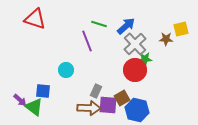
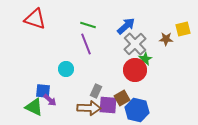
green line: moved 11 px left, 1 px down
yellow square: moved 2 px right
purple line: moved 1 px left, 3 px down
green star: rotated 24 degrees counterclockwise
cyan circle: moved 1 px up
purple arrow: moved 30 px right
green triangle: rotated 12 degrees counterclockwise
